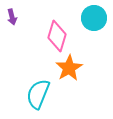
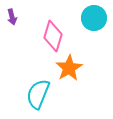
pink diamond: moved 4 px left
